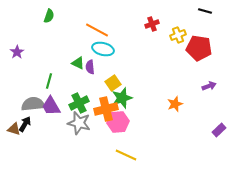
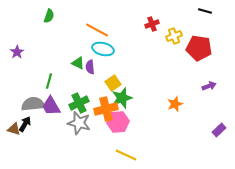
yellow cross: moved 4 px left, 1 px down
